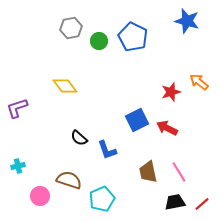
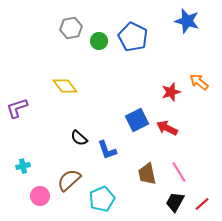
cyan cross: moved 5 px right
brown trapezoid: moved 1 px left, 2 px down
brown semicircle: rotated 60 degrees counterclockwise
black trapezoid: rotated 50 degrees counterclockwise
